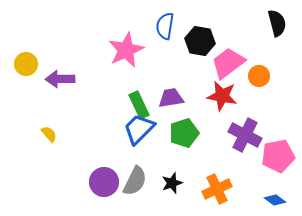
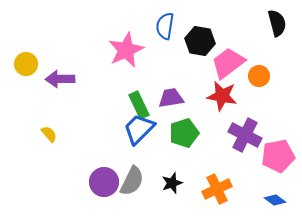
gray semicircle: moved 3 px left
